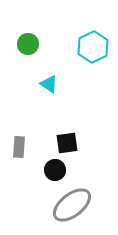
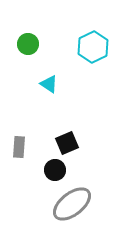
black square: rotated 15 degrees counterclockwise
gray ellipse: moved 1 px up
